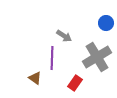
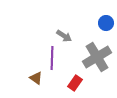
brown triangle: moved 1 px right
